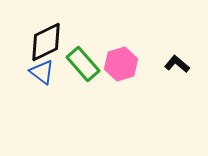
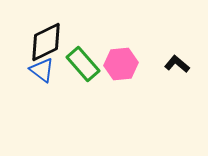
pink hexagon: rotated 12 degrees clockwise
blue triangle: moved 2 px up
